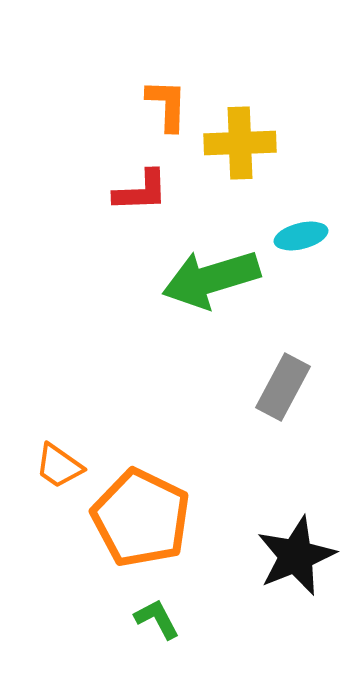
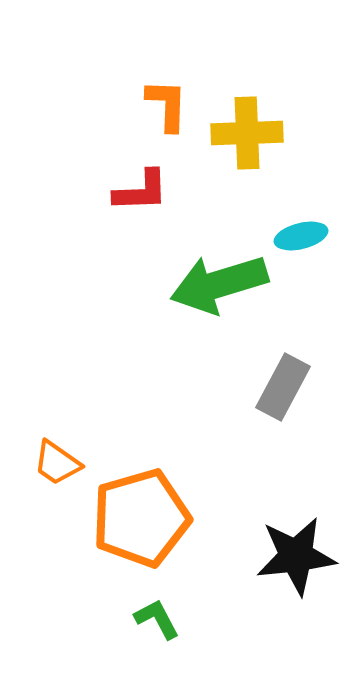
yellow cross: moved 7 px right, 10 px up
green arrow: moved 8 px right, 5 px down
orange trapezoid: moved 2 px left, 3 px up
orange pentagon: rotated 30 degrees clockwise
black star: rotated 16 degrees clockwise
